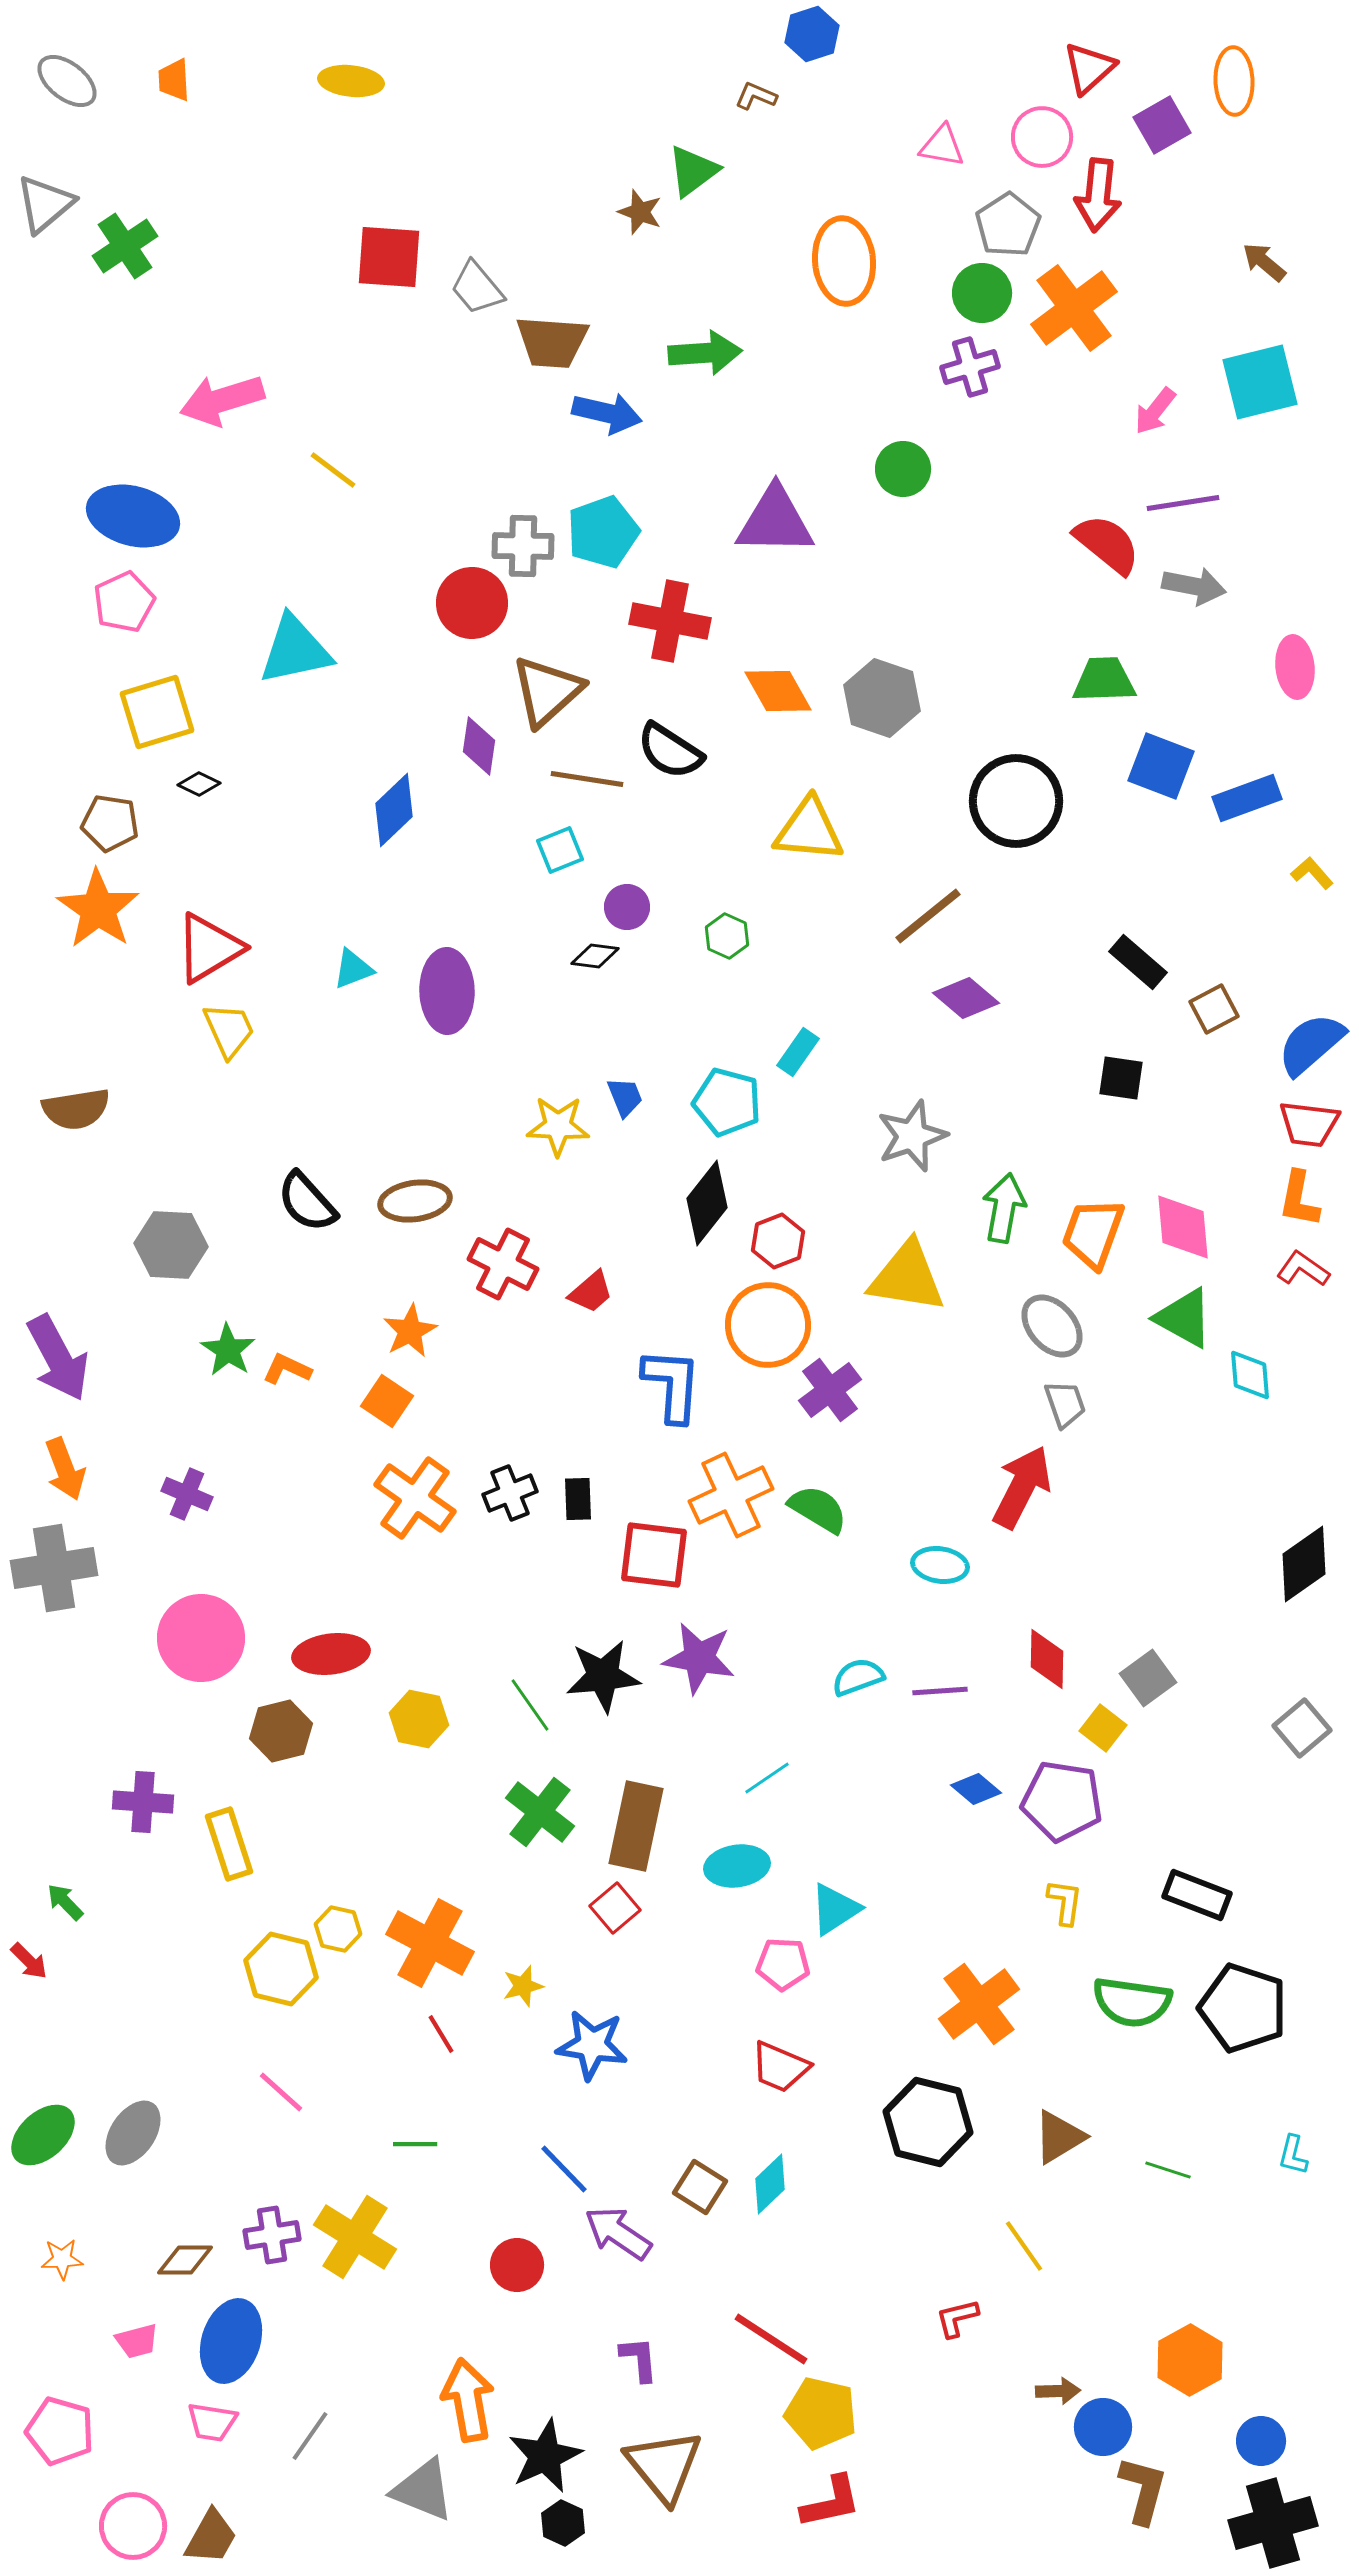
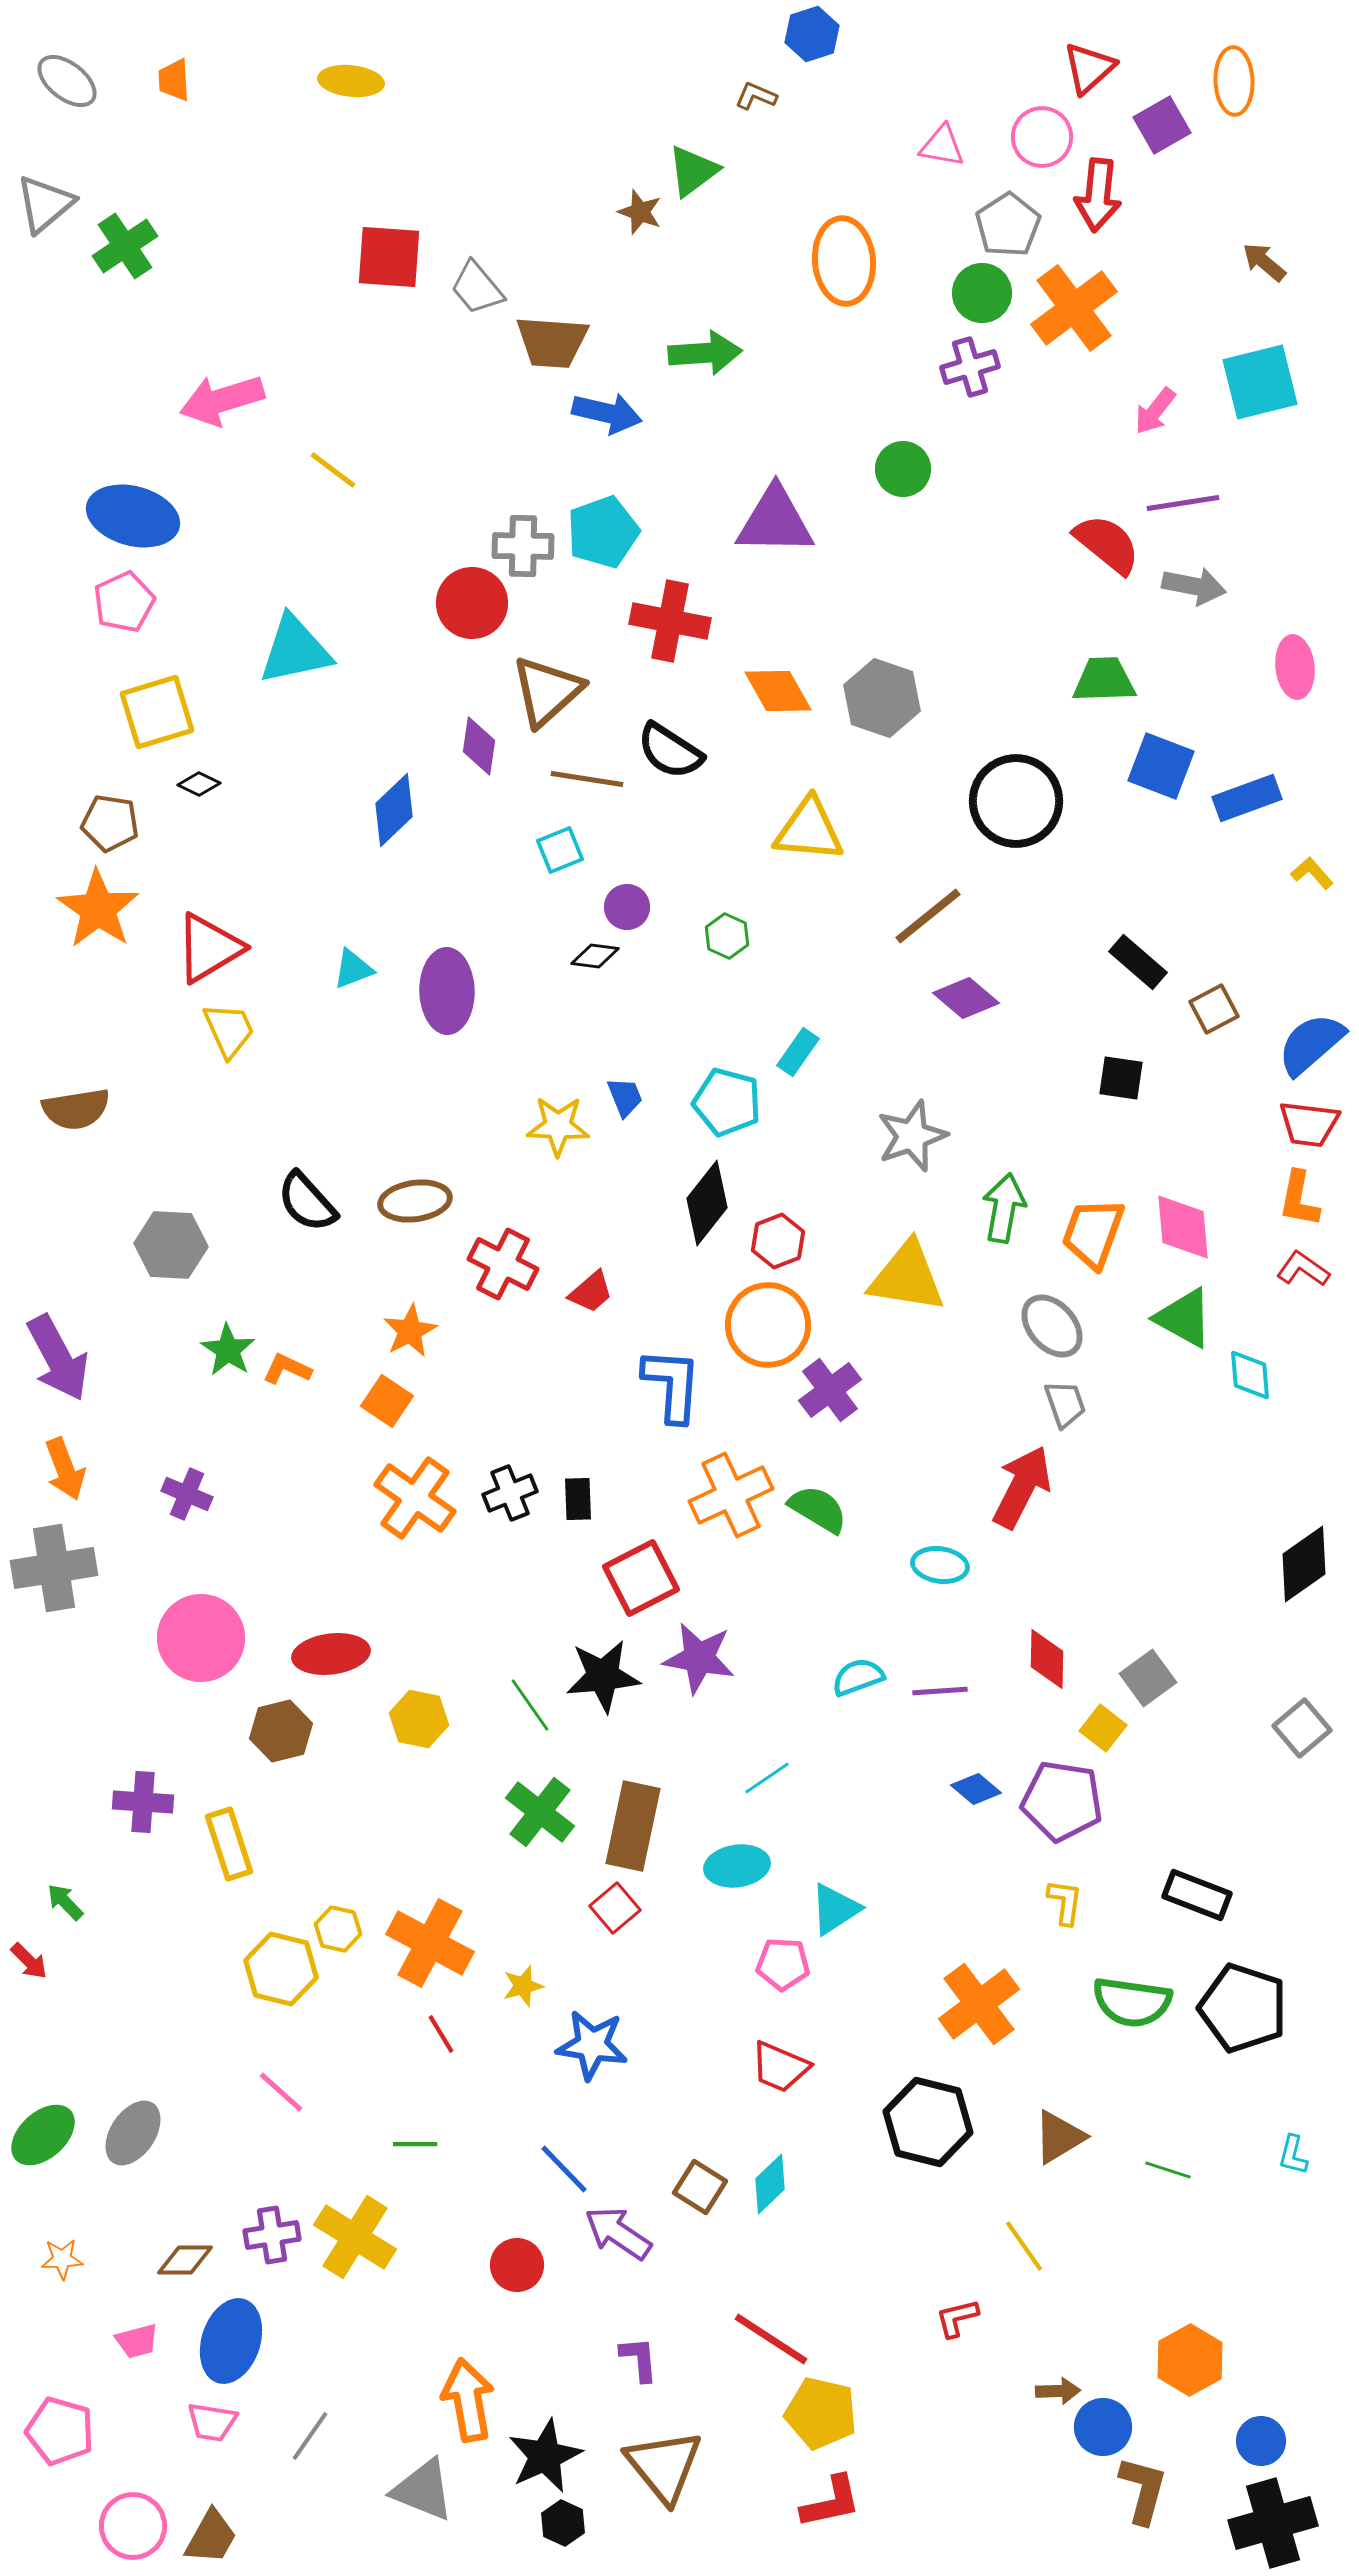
red square at (654, 1555): moved 13 px left, 23 px down; rotated 34 degrees counterclockwise
brown rectangle at (636, 1826): moved 3 px left
